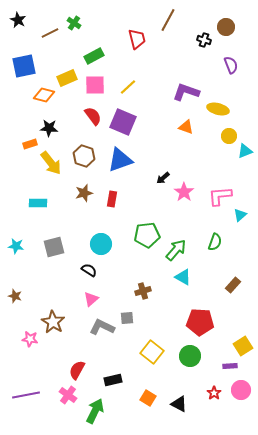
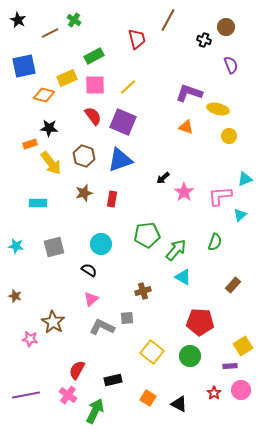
green cross at (74, 23): moved 3 px up
purple L-shape at (186, 92): moved 3 px right, 1 px down
cyan triangle at (245, 151): moved 28 px down
